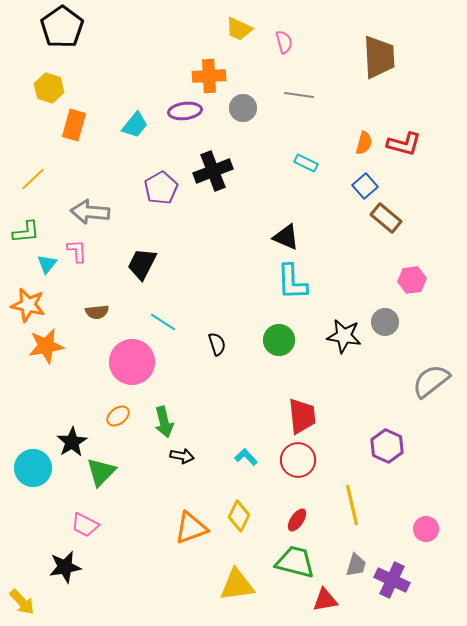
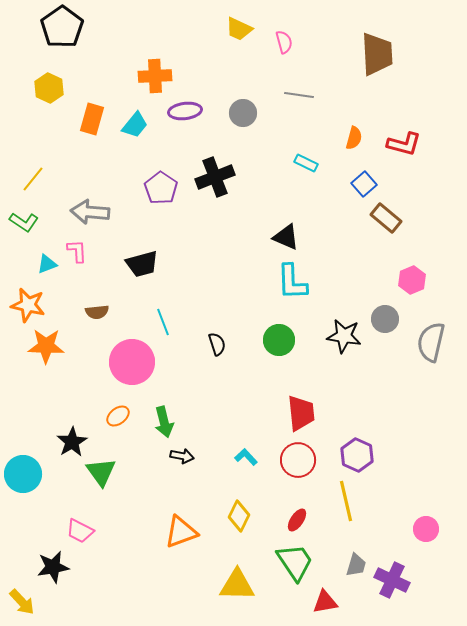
brown trapezoid at (379, 57): moved 2 px left, 3 px up
orange cross at (209, 76): moved 54 px left
yellow hexagon at (49, 88): rotated 8 degrees clockwise
gray circle at (243, 108): moved 5 px down
orange rectangle at (74, 125): moved 18 px right, 6 px up
orange semicircle at (364, 143): moved 10 px left, 5 px up
black cross at (213, 171): moved 2 px right, 6 px down
yellow line at (33, 179): rotated 8 degrees counterclockwise
blue square at (365, 186): moved 1 px left, 2 px up
purple pentagon at (161, 188): rotated 8 degrees counterclockwise
green L-shape at (26, 232): moved 2 px left, 10 px up; rotated 40 degrees clockwise
cyan triangle at (47, 264): rotated 30 degrees clockwise
black trapezoid at (142, 264): rotated 132 degrees counterclockwise
pink hexagon at (412, 280): rotated 16 degrees counterclockwise
cyan line at (163, 322): rotated 36 degrees clockwise
gray circle at (385, 322): moved 3 px up
orange star at (46, 346): rotated 12 degrees clockwise
gray semicircle at (431, 381): moved 39 px up; rotated 39 degrees counterclockwise
red trapezoid at (302, 416): moved 1 px left, 3 px up
purple hexagon at (387, 446): moved 30 px left, 9 px down
cyan circle at (33, 468): moved 10 px left, 6 px down
green triangle at (101, 472): rotated 20 degrees counterclockwise
yellow line at (352, 505): moved 6 px left, 4 px up
pink trapezoid at (85, 525): moved 5 px left, 6 px down
orange triangle at (191, 528): moved 10 px left, 4 px down
green trapezoid at (295, 562): rotated 42 degrees clockwise
black star at (65, 567): moved 12 px left
yellow triangle at (237, 585): rotated 9 degrees clockwise
red triangle at (325, 600): moved 2 px down
